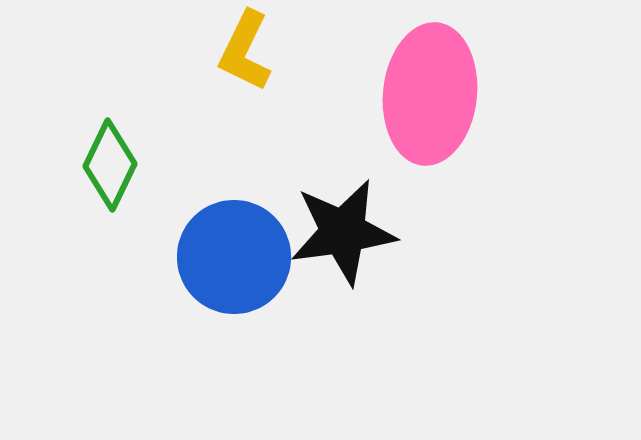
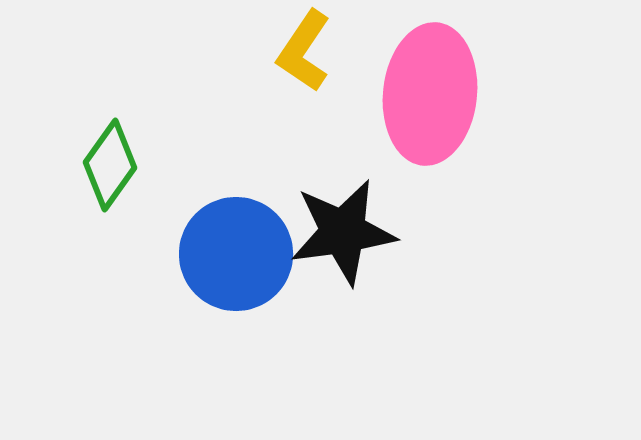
yellow L-shape: moved 59 px right; rotated 8 degrees clockwise
green diamond: rotated 10 degrees clockwise
blue circle: moved 2 px right, 3 px up
